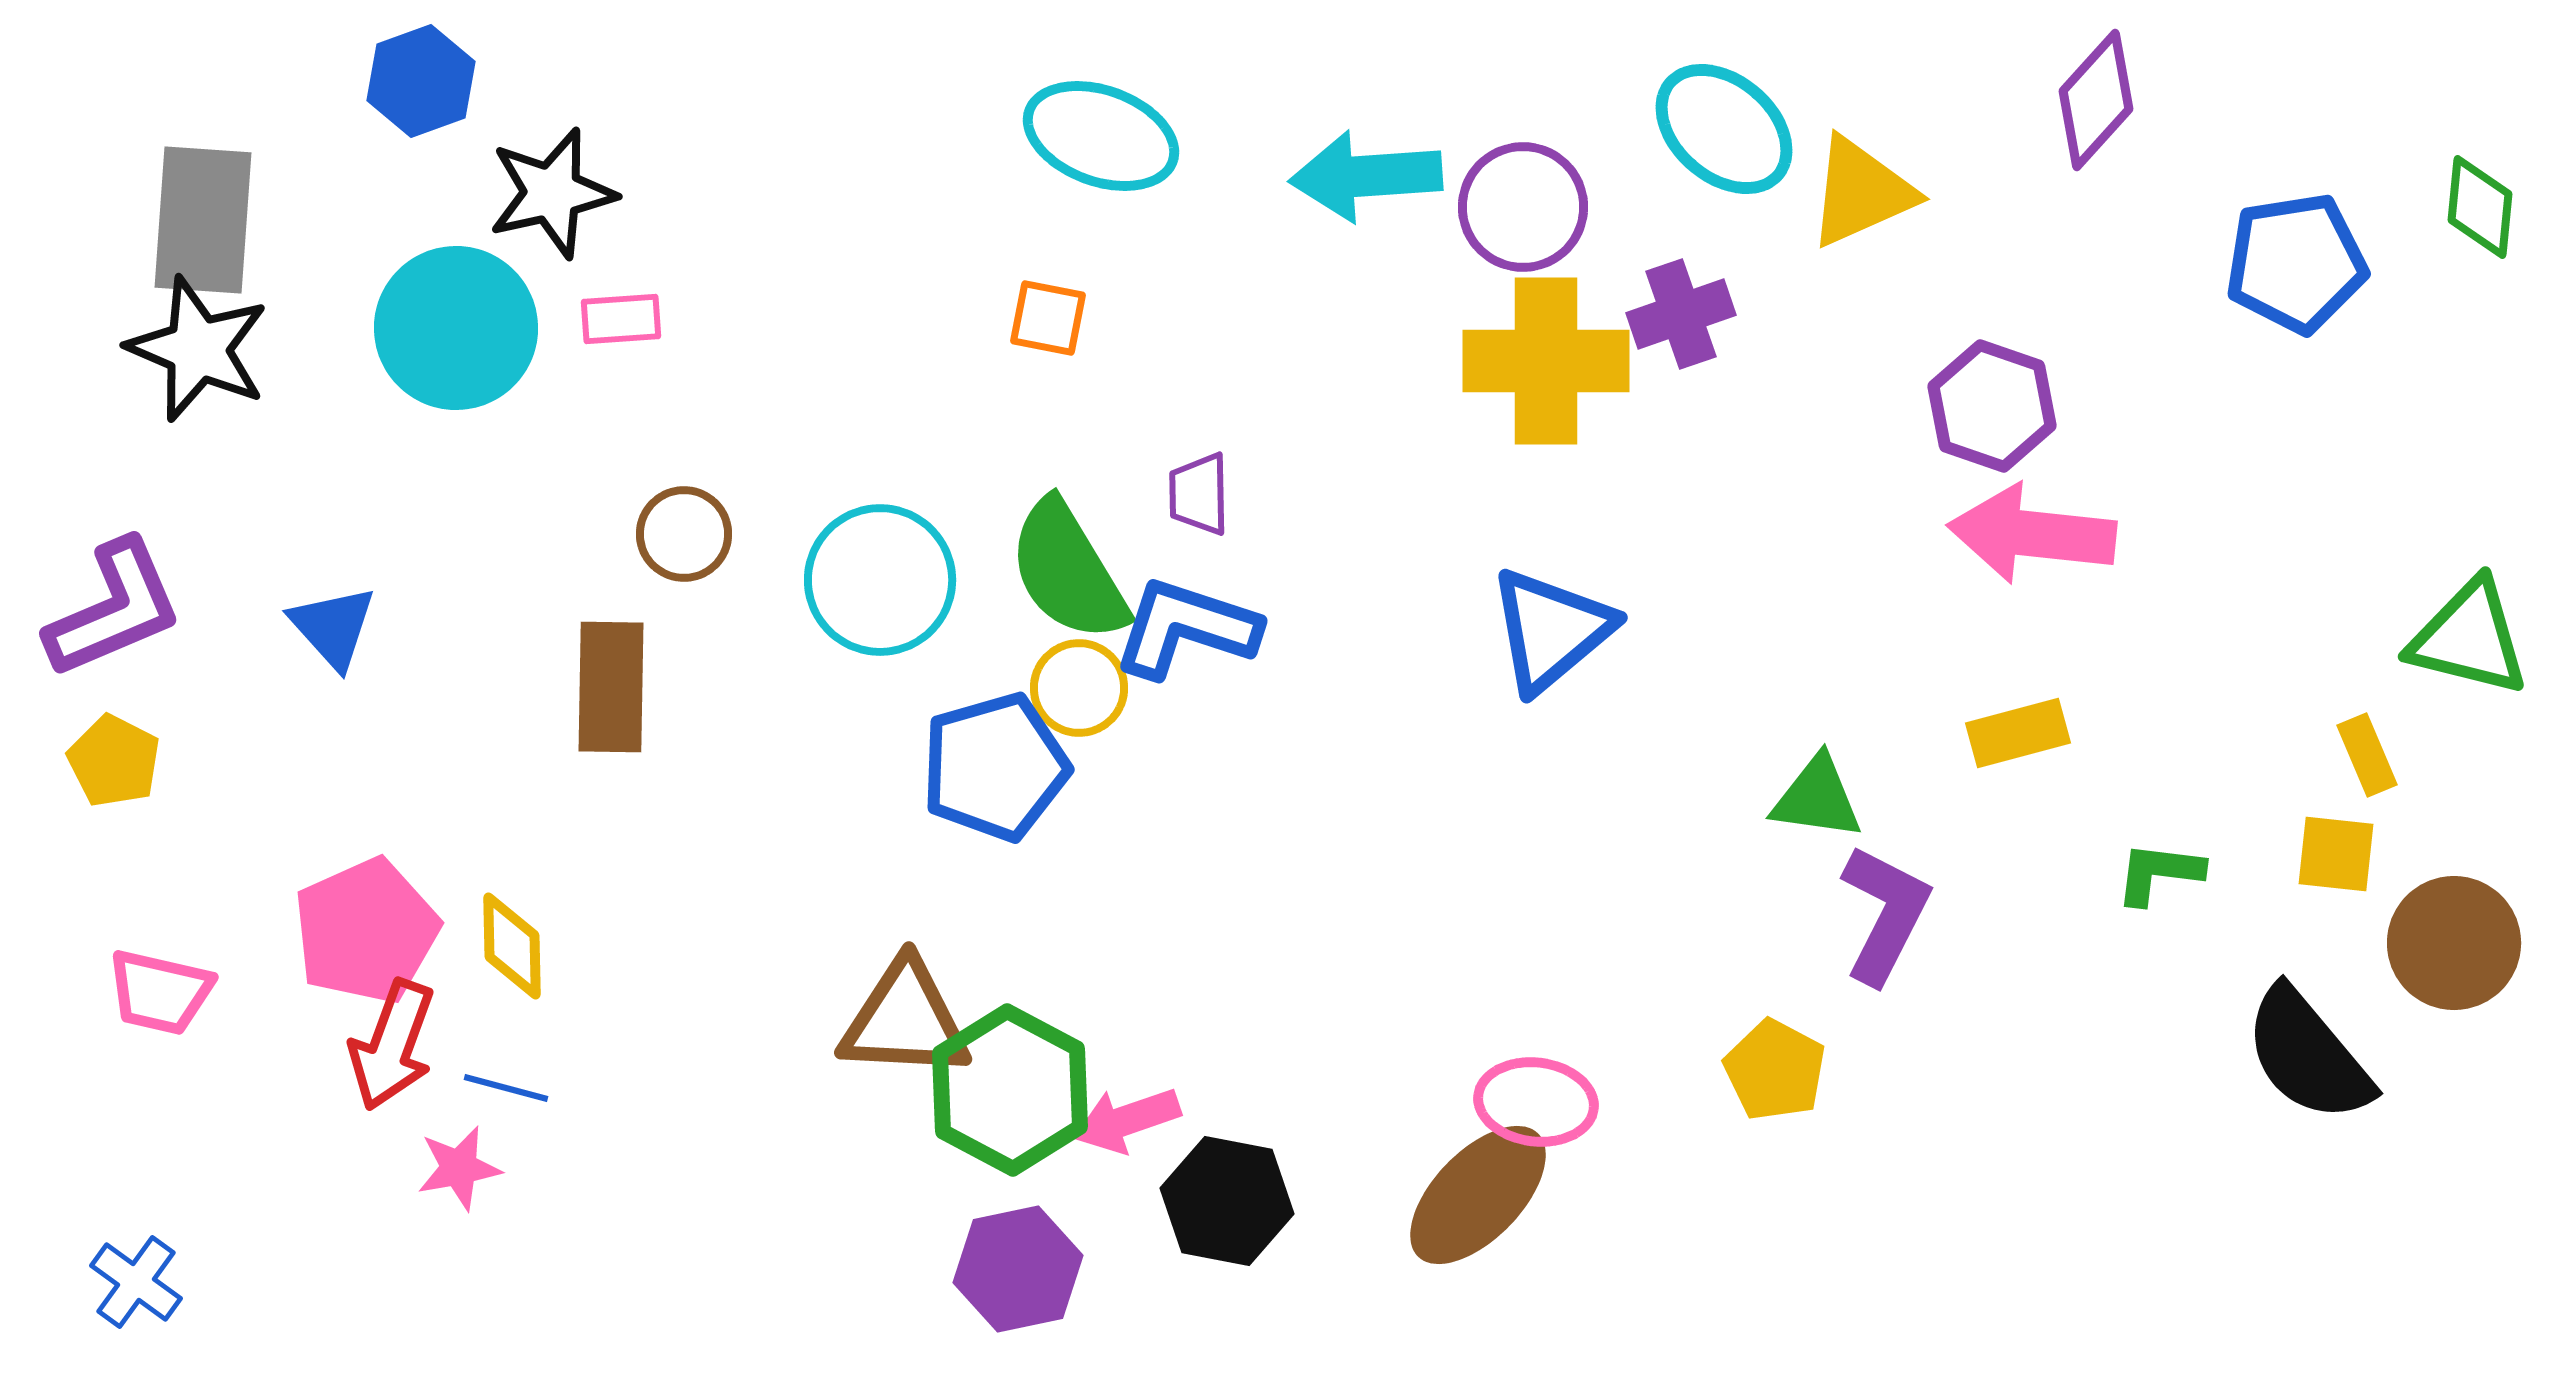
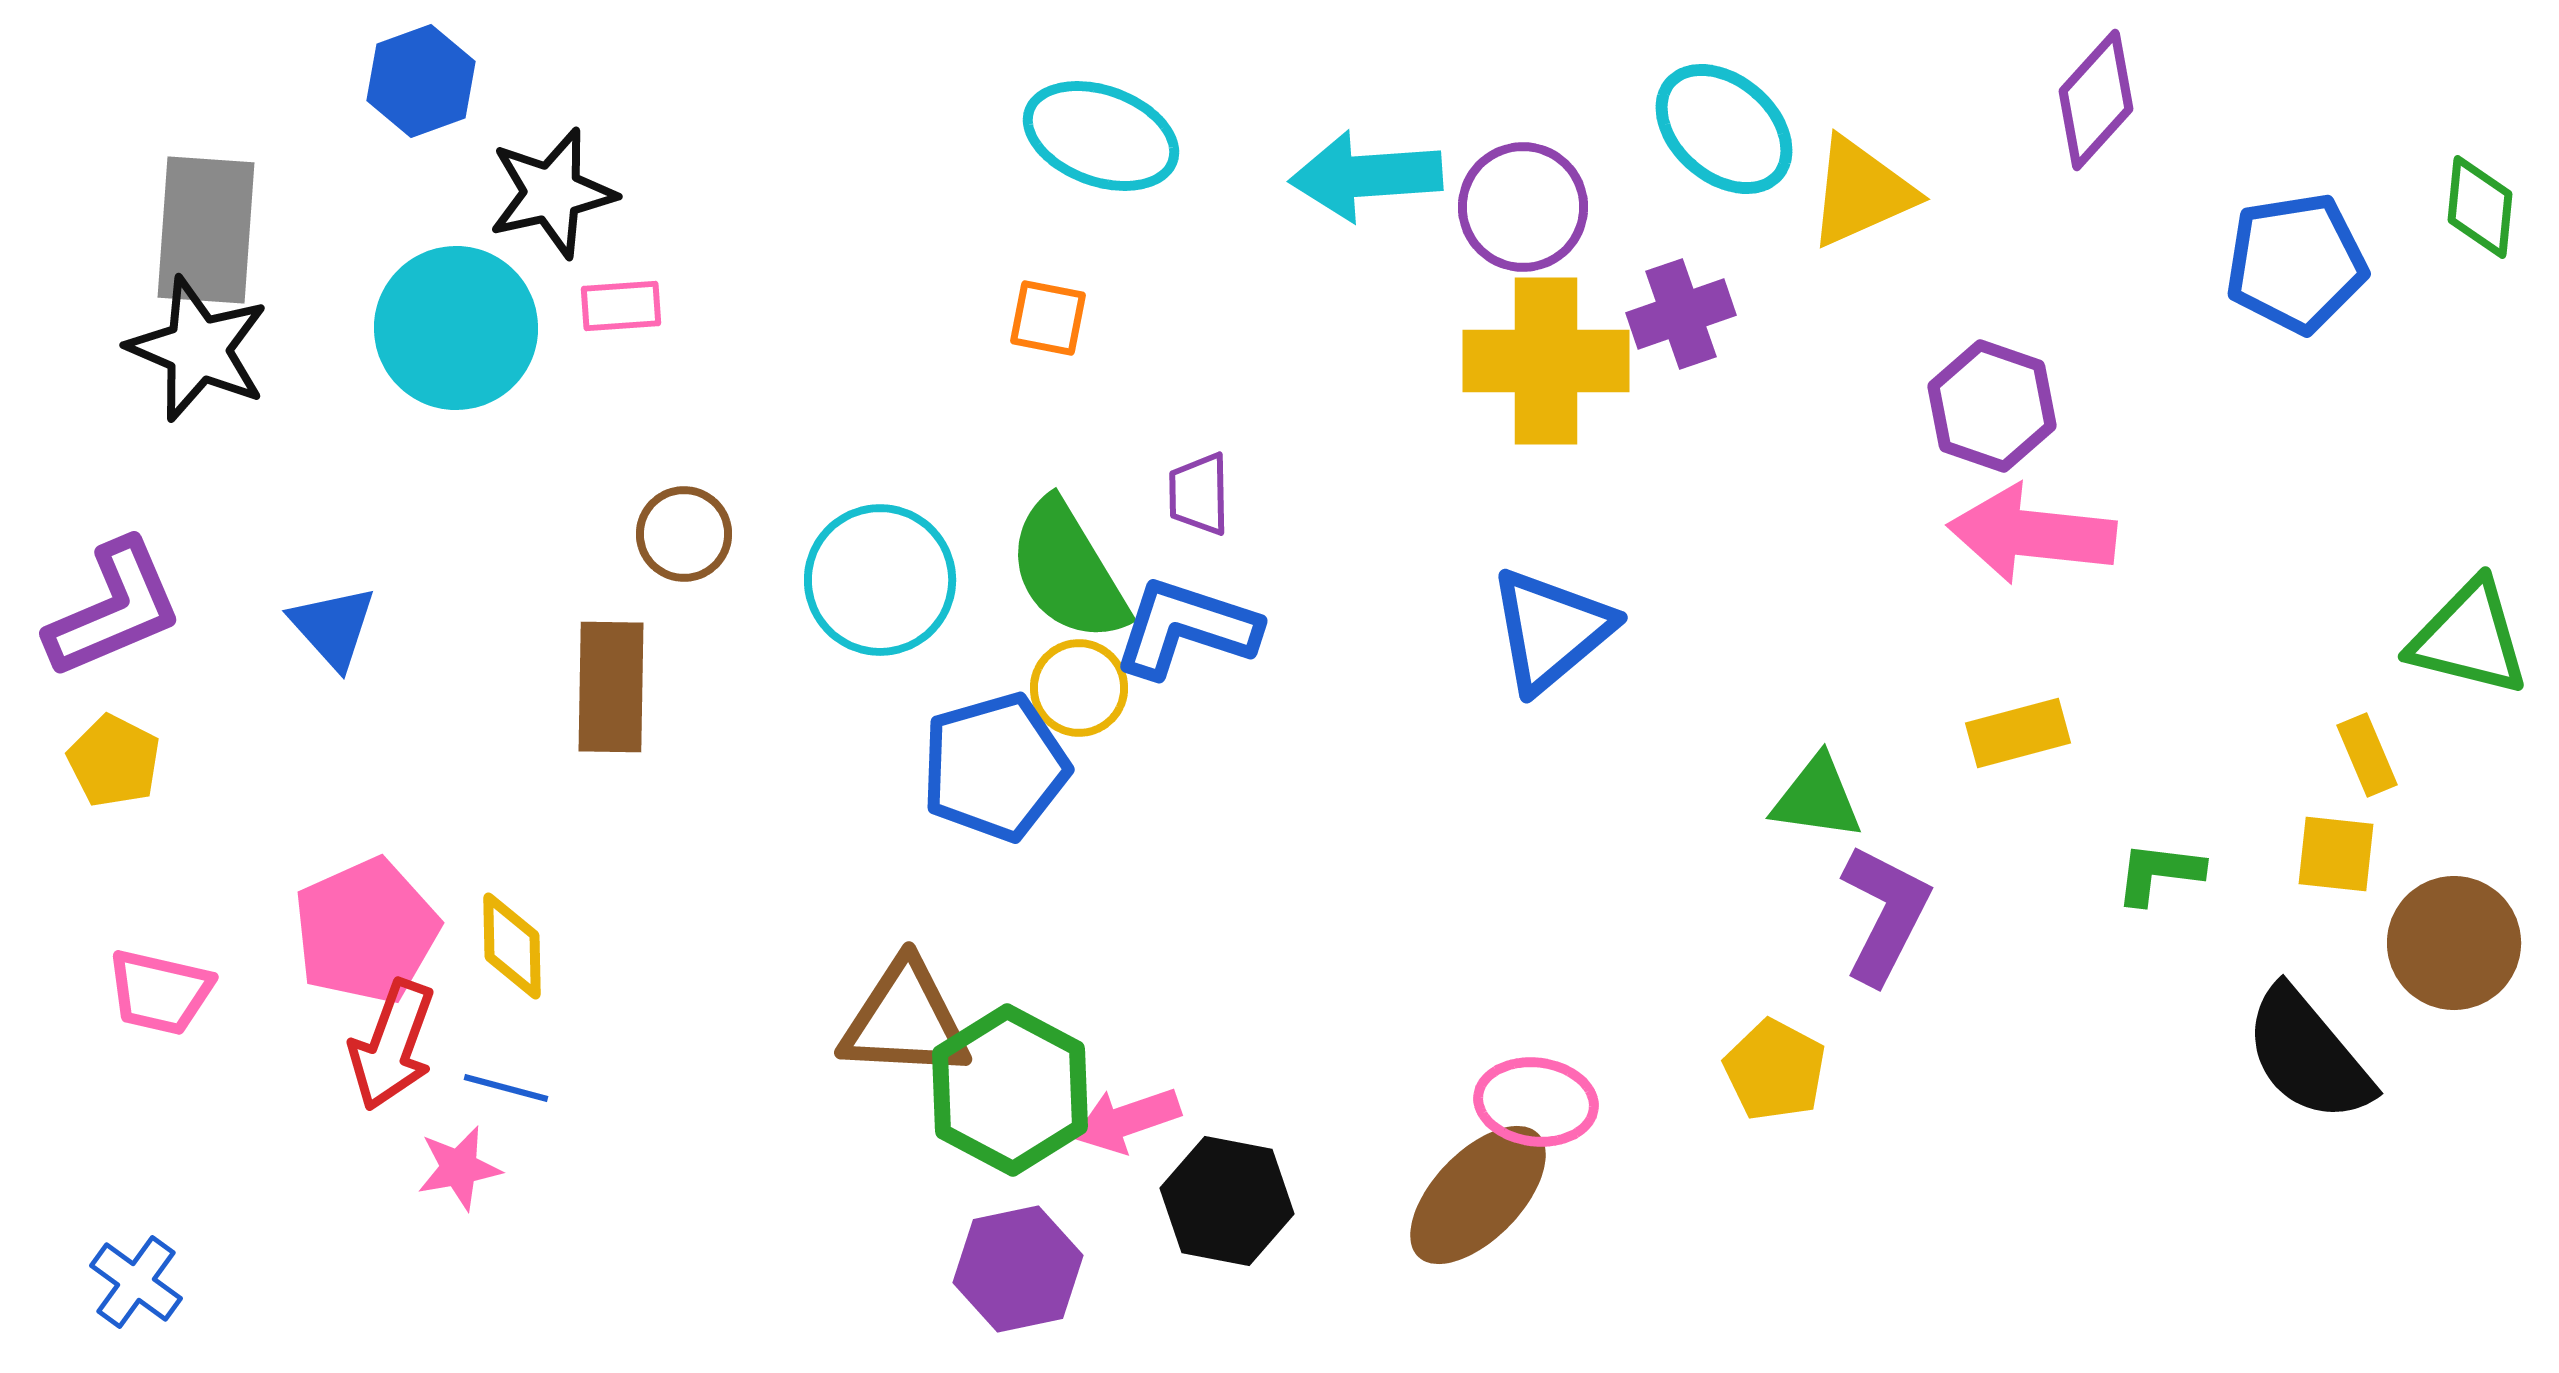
gray rectangle at (203, 220): moved 3 px right, 10 px down
pink rectangle at (621, 319): moved 13 px up
